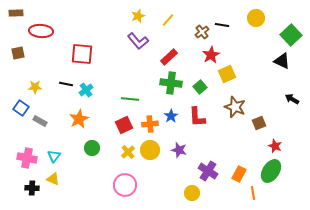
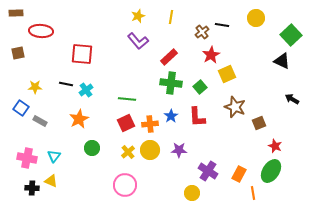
yellow line at (168, 20): moved 3 px right, 3 px up; rotated 32 degrees counterclockwise
green line at (130, 99): moved 3 px left
red square at (124, 125): moved 2 px right, 2 px up
purple star at (179, 150): rotated 14 degrees counterclockwise
yellow triangle at (53, 179): moved 2 px left, 2 px down
